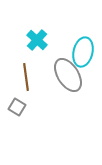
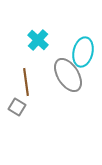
cyan cross: moved 1 px right
brown line: moved 5 px down
